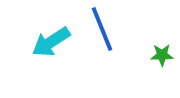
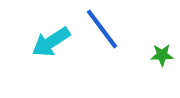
blue line: rotated 15 degrees counterclockwise
